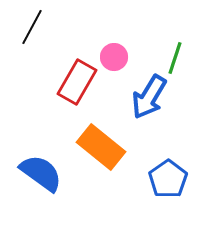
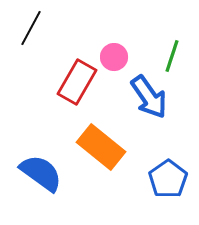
black line: moved 1 px left, 1 px down
green line: moved 3 px left, 2 px up
blue arrow: rotated 66 degrees counterclockwise
